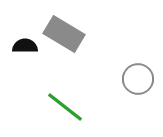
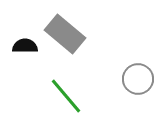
gray rectangle: moved 1 px right; rotated 9 degrees clockwise
green line: moved 1 px right, 11 px up; rotated 12 degrees clockwise
